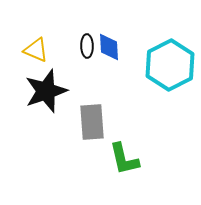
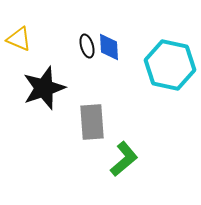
black ellipse: rotated 15 degrees counterclockwise
yellow triangle: moved 17 px left, 11 px up
cyan hexagon: rotated 21 degrees counterclockwise
black star: moved 2 px left, 3 px up
green L-shape: rotated 117 degrees counterclockwise
